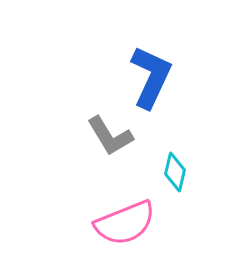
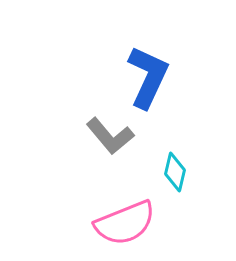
blue L-shape: moved 3 px left
gray L-shape: rotated 9 degrees counterclockwise
